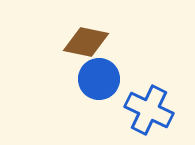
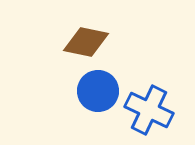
blue circle: moved 1 px left, 12 px down
